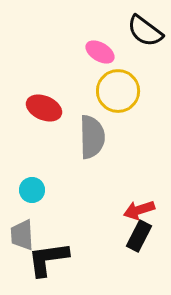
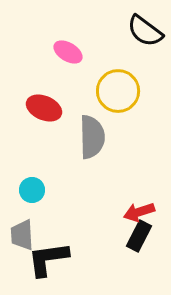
pink ellipse: moved 32 px left
red arrow: moved 2 px down
